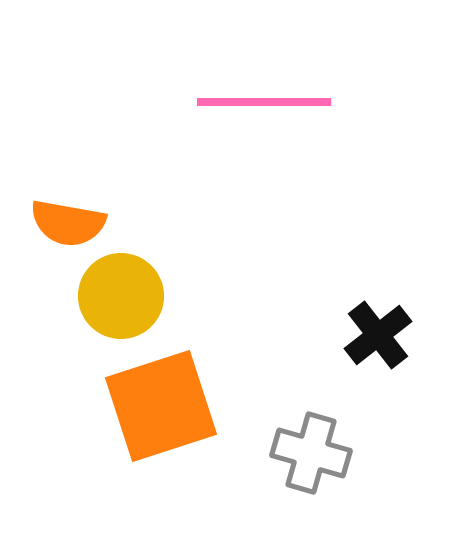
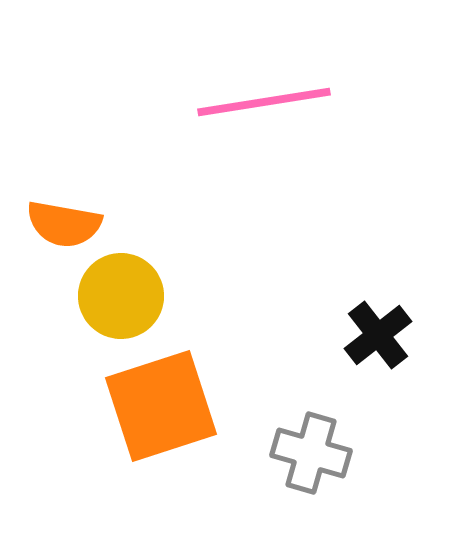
pink line: rotated 9 degrees counterclockwise
orange semicircle: moved 4 px left, 1 px down
